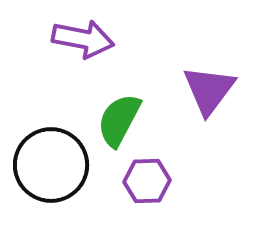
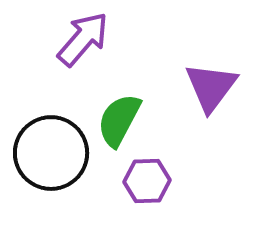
purple arrow: rotated 60 degrees counterclockwise
purple triangle: moved 2 px right, 3 px up
black circle: moved 12 px up
